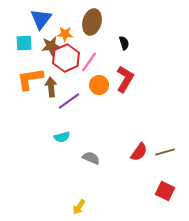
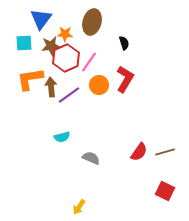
purple line: moved 6 px up
